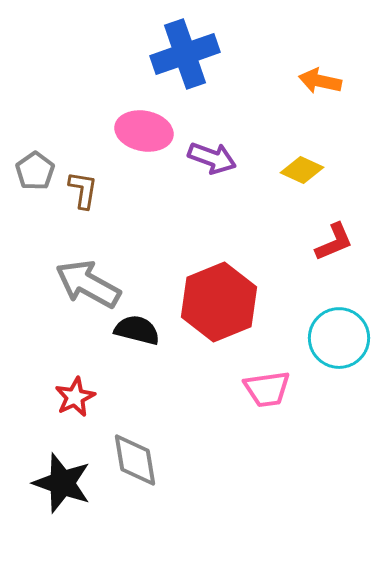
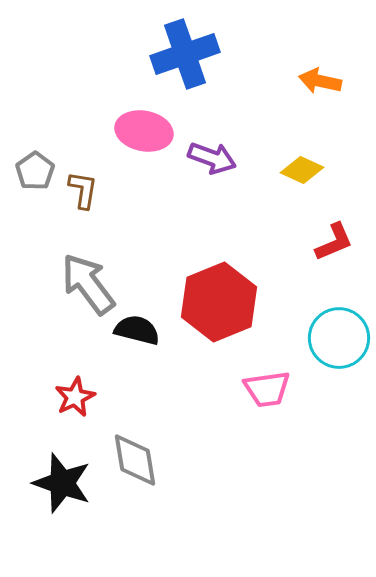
gray arrow: rotated 24 degrees clockwise
